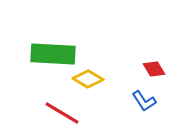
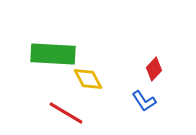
red diamond: rotated 75 degrees clockwise
yellow diamond: rotated 32 degrees clockwise
red line: moved 4 px right
